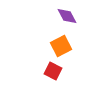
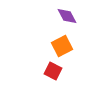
orange square: moved 1 px right
